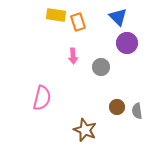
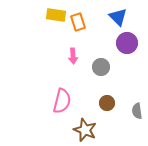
pink semicircle: moved 20 px right, 3 px down
brown circle: moved 10 px left, 4 px up
